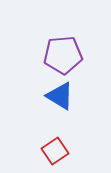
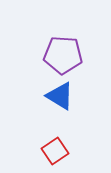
purple pentagon: rotated 9 degrees clockwise
